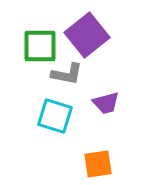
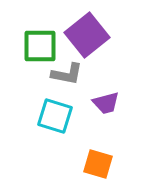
orange square: rotated 24 degrees clockwise
